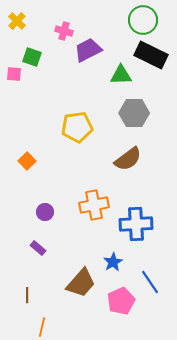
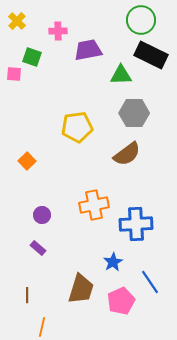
green circle: moved 2 px left
pink cross: moved 6 px left; rotated 18 degrees counterclockwise
purple trapezoid: rotated 16 degrees clockwise
brown semicircle: moved 1 px left, 5 px up
purple circle: moved 3 px left, 3 px down
brown trapezoid: moved 6 px down; rotated 24 degrees counterclockwise
